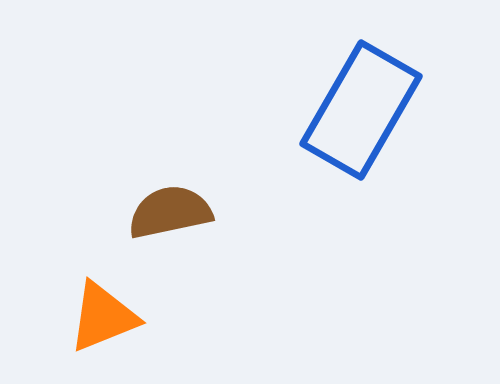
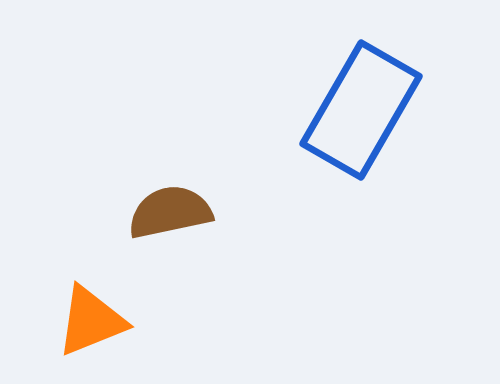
orange triangle: moved 12 px left, 4 px down
